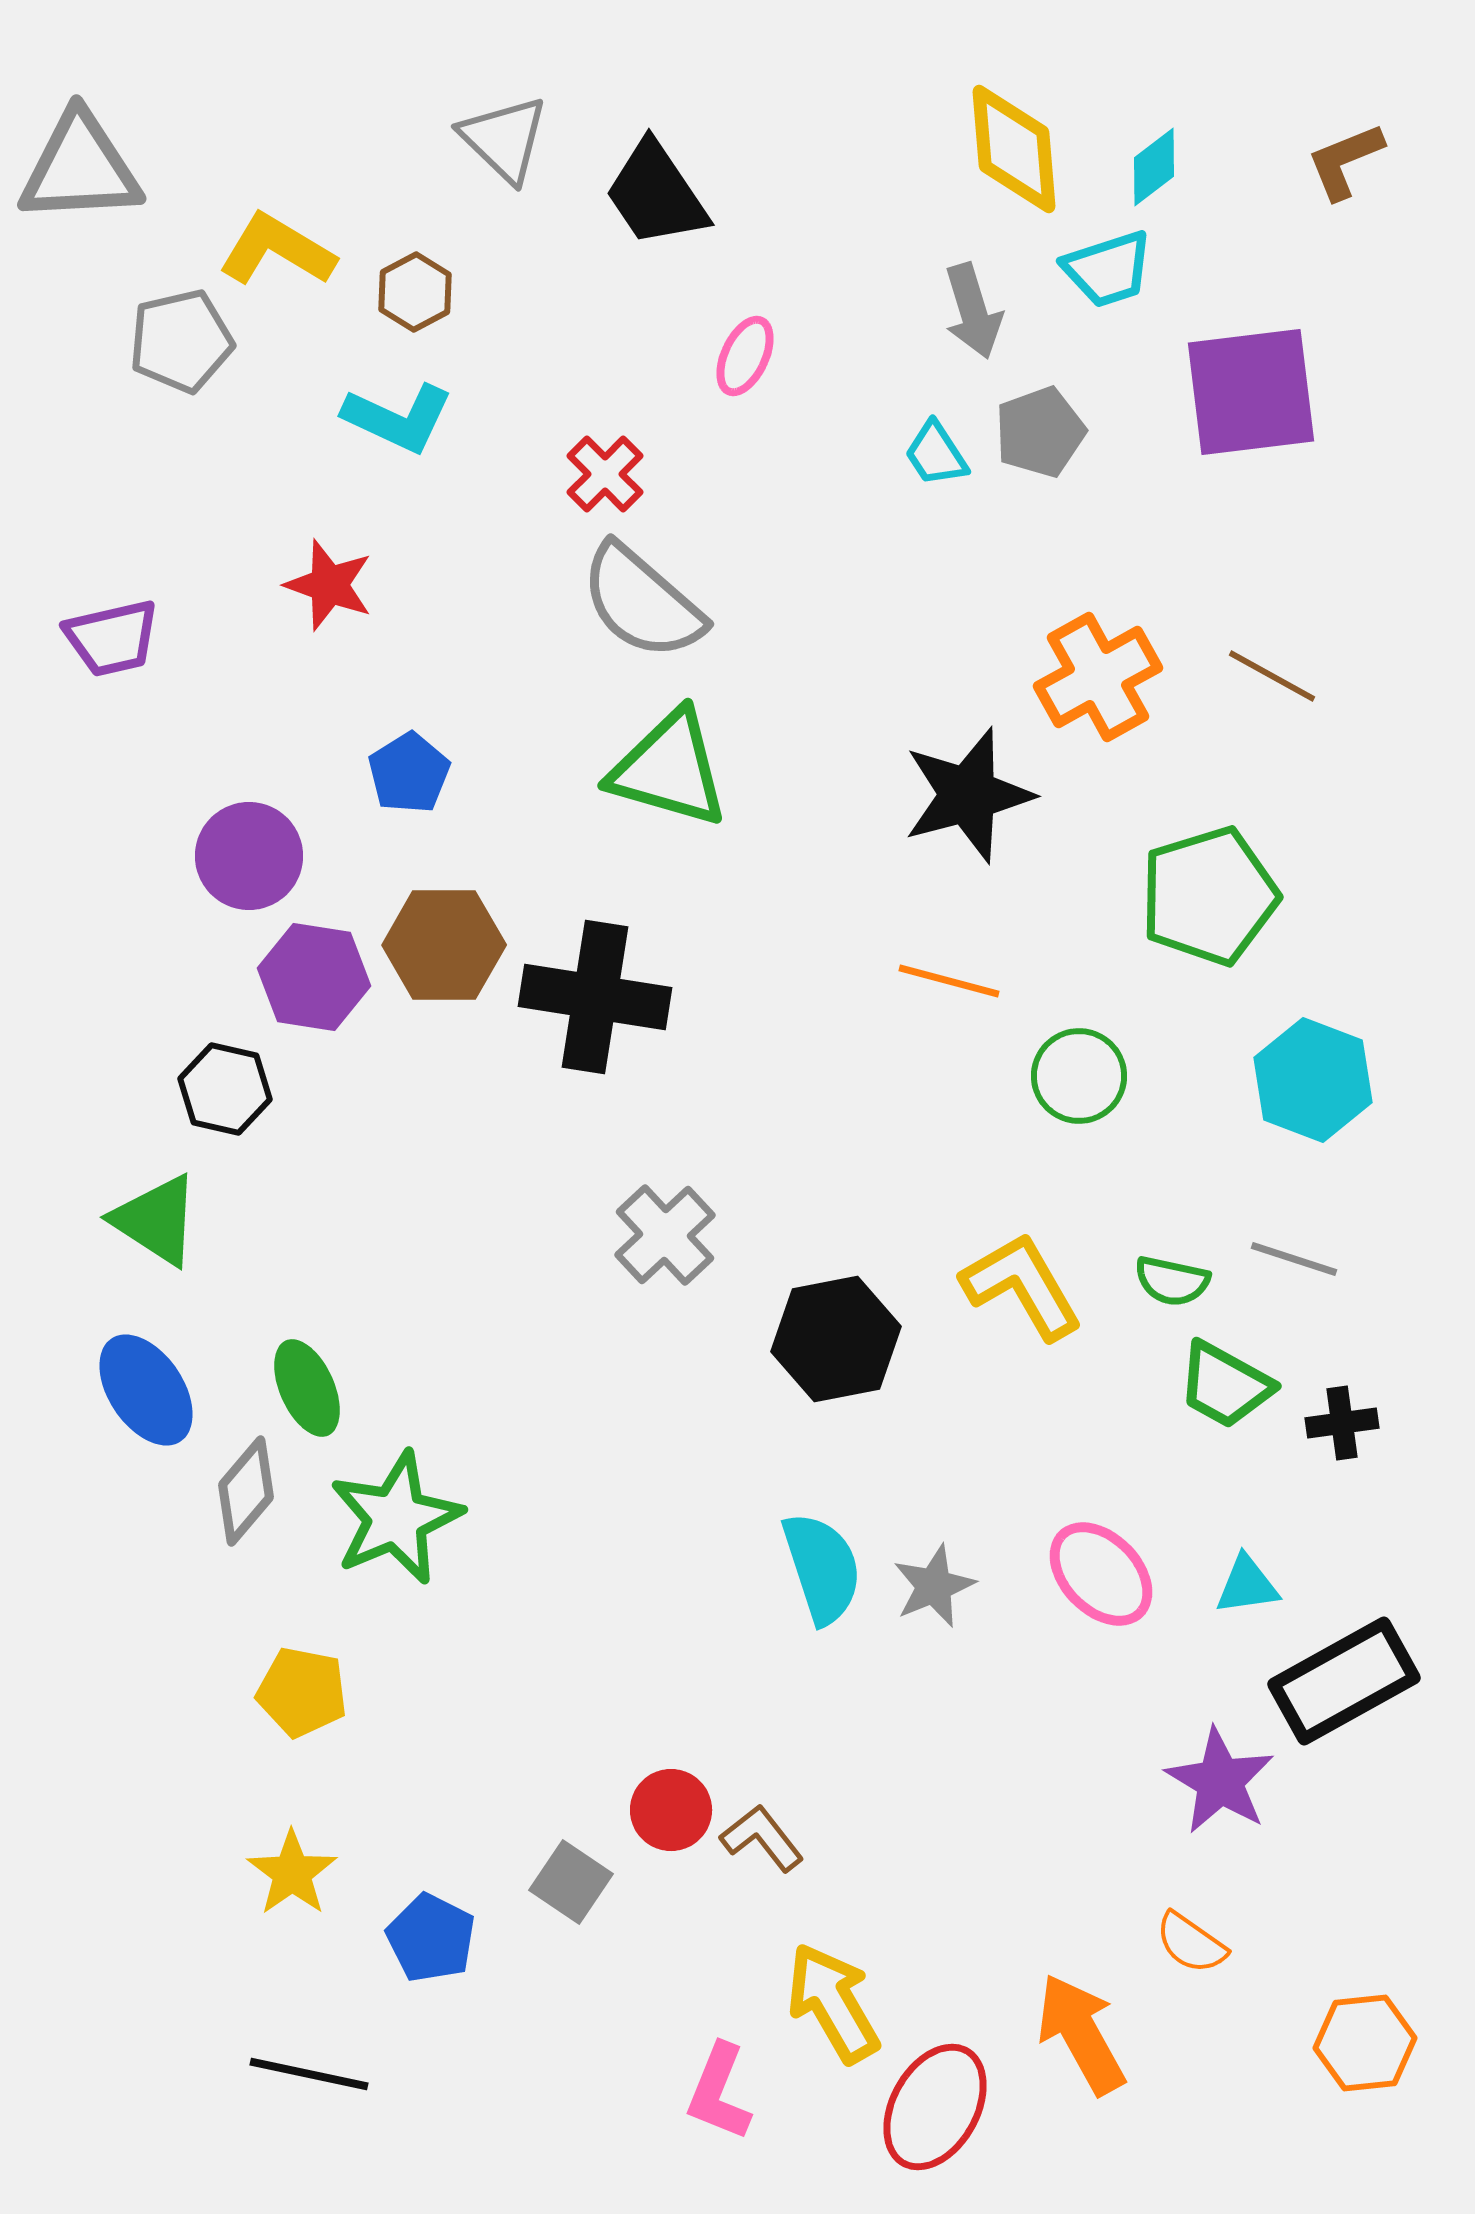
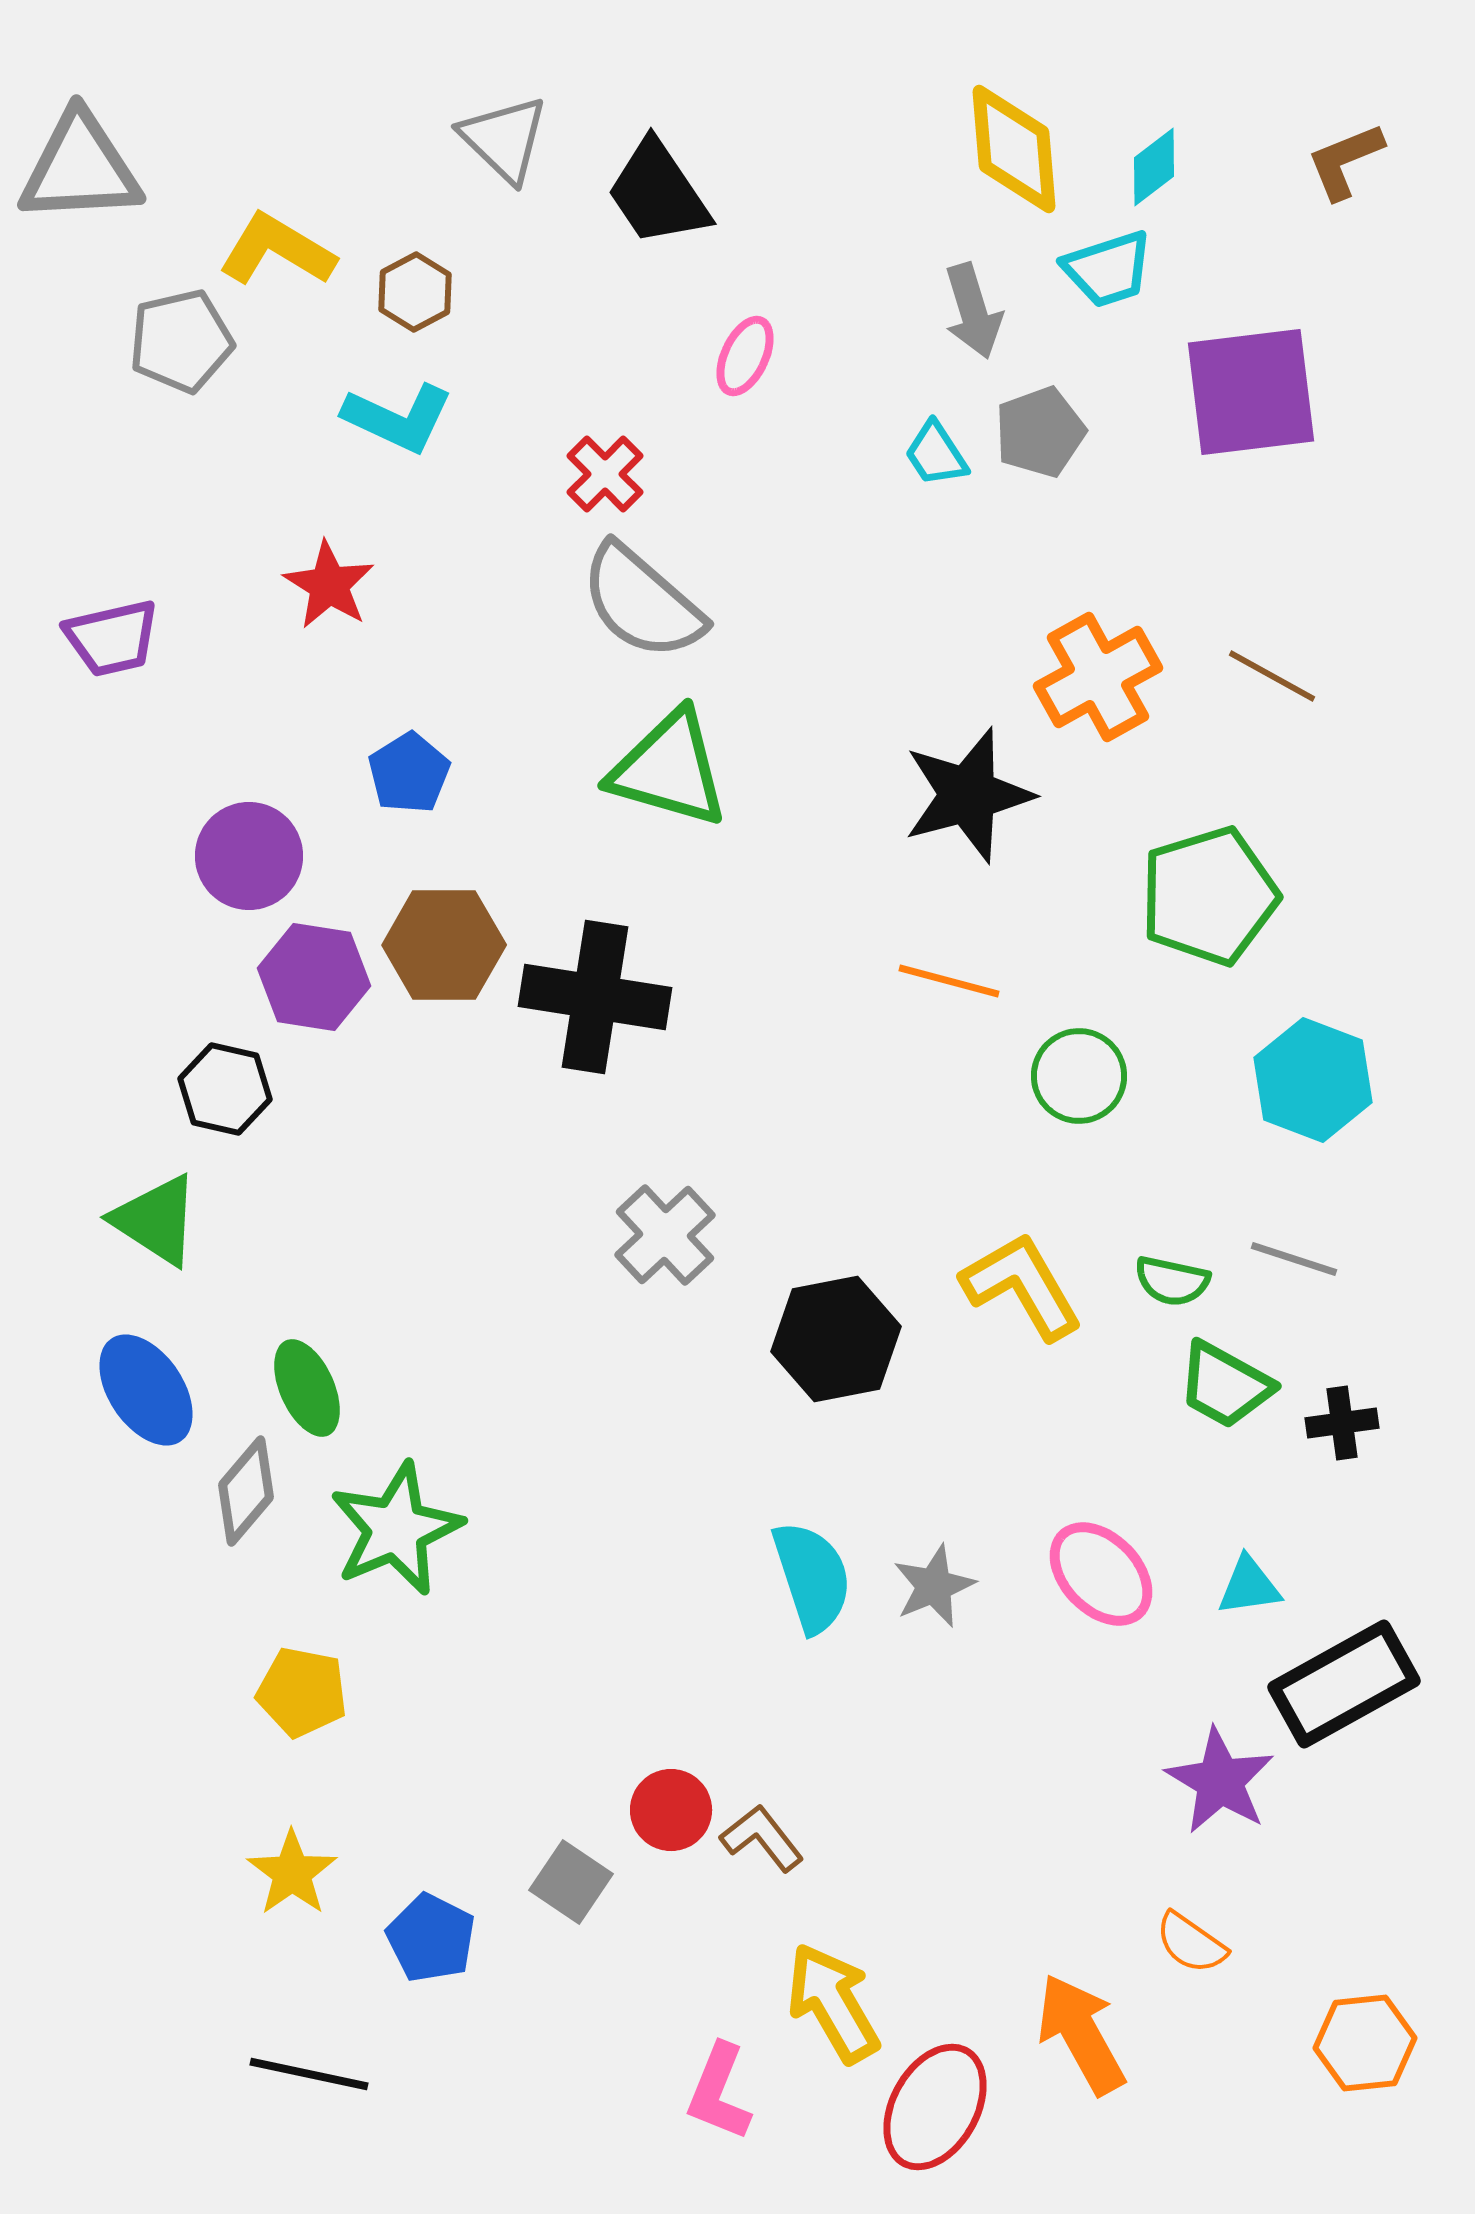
black trapezoid at (656, 194): moved 2 px right, 1 px up
red star at (329, 585): rotated 12 degrees clockwise
green star at (396, 1518): moved 11 px down
cyan semicircle at (822, 1568): moved 10 px left, 9 px down
cyan triangle at (1247, 1585): moved 2 px right, 1 px down
black rectangle at (1344, 1681): moved 3 px down
